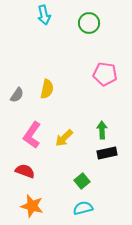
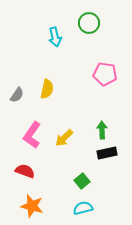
cyan arrow: moved 11 px right, 22 px down
